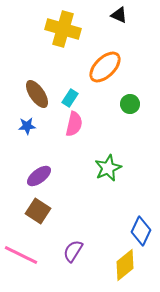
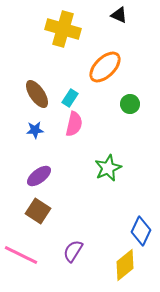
blue star: moved 8 px right, 4 px down
